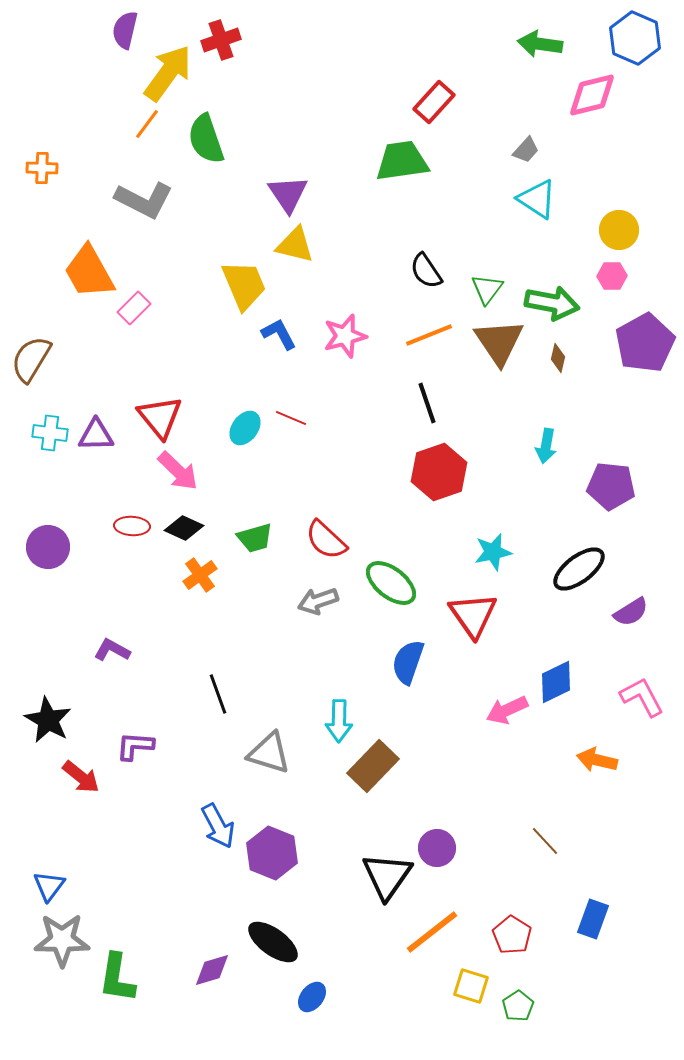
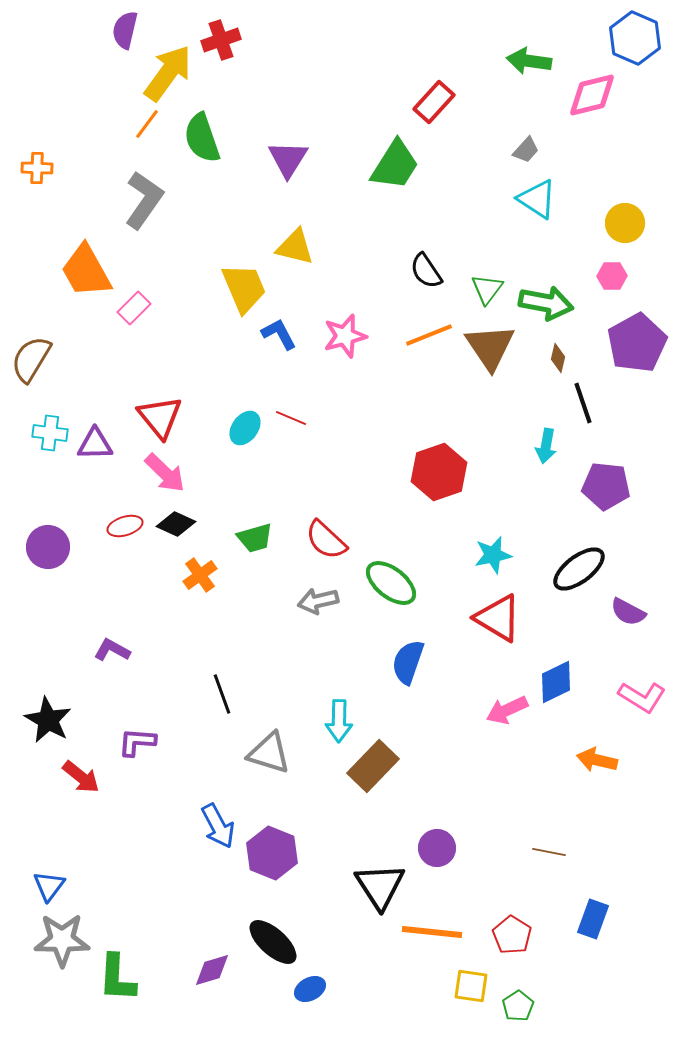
green arrow at (540, 44): moved 11 px left, 17 px down
green semicircle at (206, 139): moved 4 px left, 1 px up
green trapezoid at (402, 161): moved 7 px left, 4 px down; rotated 130 degrees clockwise
orange cross at (42, 168): moved 5 px left
purple triangle at (288, 194): moved 35 px up; rotated 6 degrees clockwise
gray L-shape at (144, 200): rotated 82 degrees counterclockwise
yellow circle at (619, 230): moved 6 px right, 7 px up
yellow triangle at (295, 245): moved 2 px down
orange trapezoid at (89, 272): moved 3 px left, 1 px up
yellow trapezoid at (244, 285): moved 3 px down
green arrow at (552, 303): moved 6 px left
brown triangle at (499, 342): moved 9 px left, 5 px down
purple pentagon at (645, 343): moved 8 px left
black line at (427, 403): moved 156 px right
purple triangle at (96, 435): moved 1 px left, 9 px down
pink arrow at (178, 471): moved 13 px left, 2 px down
purple pentagon at (611, 486): moved 5 px left
red ellipse at (132, 526): moved 7 px left; rotated 20 degrees counterclockwise
black diamond at (184, 528): moved 8 px left, 4 px up
cyan star at (493, 552): moved 3 px down
gray arrow at (318, 601): rotated 6 degrees clockwise
purple semicircle at (631, 612): moved 3 px left; rotated 60 degrees clockwise
red triangle at (473, 615): moved 25 px right, 3 px down; rotated 24 degrees counterclockwise
black line at (218, 694): moved 4 px right
pink L-shape at (642, 697): rotated 150 degrees clockwise
purple L-shape at (135, 746): moved 2 px right, 4 px up
brown line at (545, 841): moved 4 px right, 11 px down; rotated 36 degrees counterclockwise
black triangle at (387, 876): moved 7 px left, 10 px down; rotated 8 degrees counterclockwise
orange line at (432, 932): rotated 44 degrees clockwise
black ellipse at (273, 942): rotated 6 degrees clockwise
green L-shape at (117, 978): rotated 6 degrees counterclockwise
yellow square at (471, 986): rotated 9 degrees counterclockwise
blue ellipse at (312, 997): moved 2 px left, 8 px up; rotated 24 degrees clockwise
